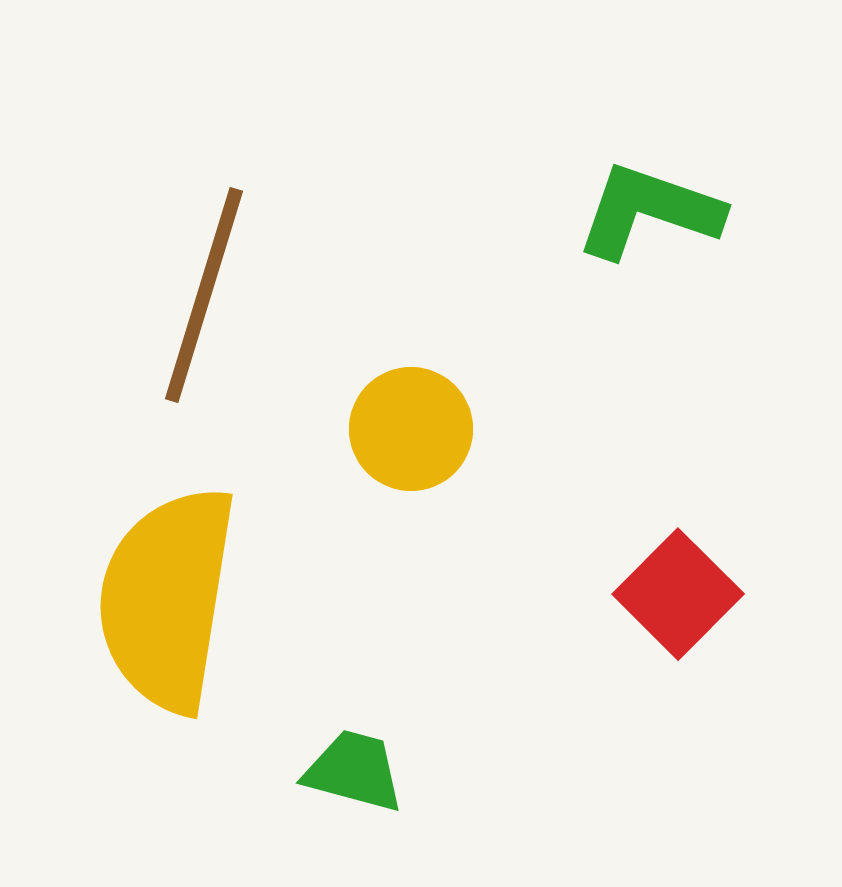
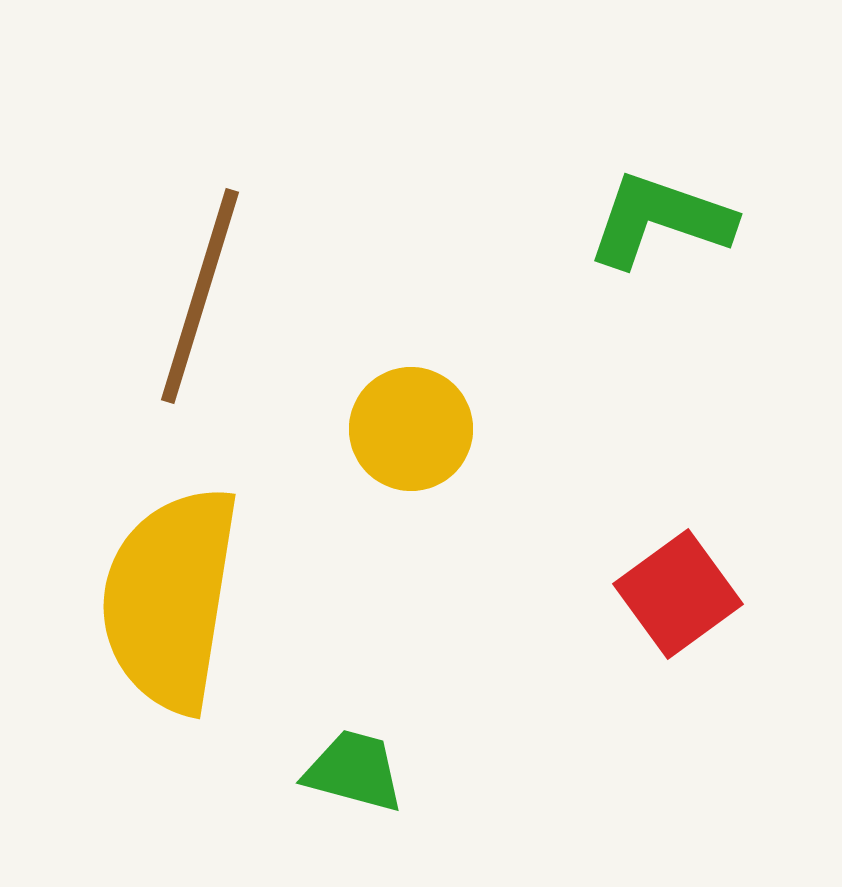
green L-shape: moved 11 px right, 9 px down
brown line: moved 4 px left, 1 px down
red square: rotated 9 degrees clockwise
yellow semicircle: moved 3 px right
